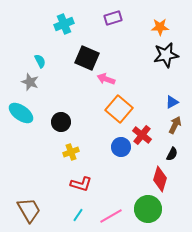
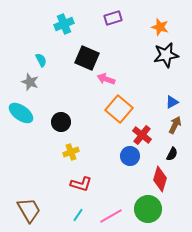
orange star: rotated 18 degrees clockwise
cyan semicircle: moved 1 px right, 1 px up
blue circle: moved 9 px right, 9 px down
